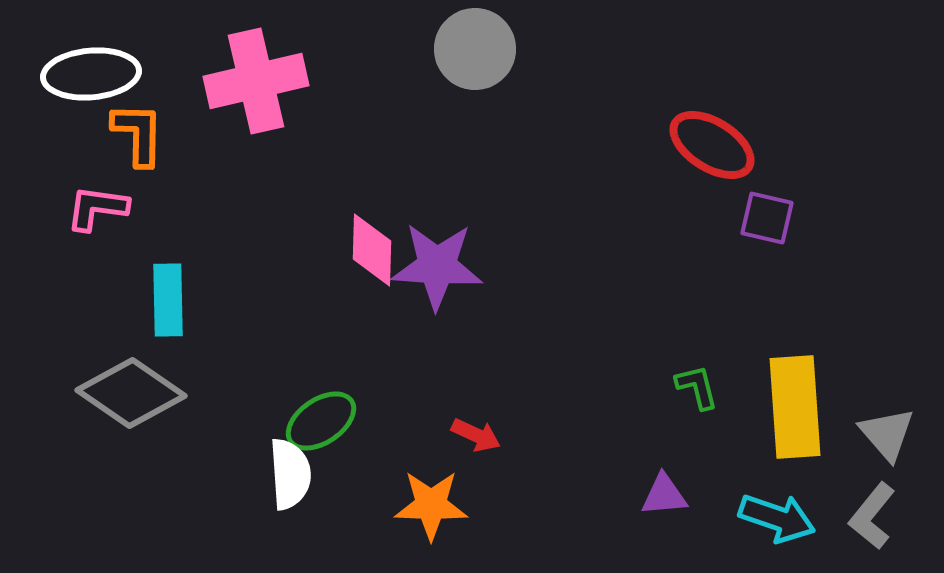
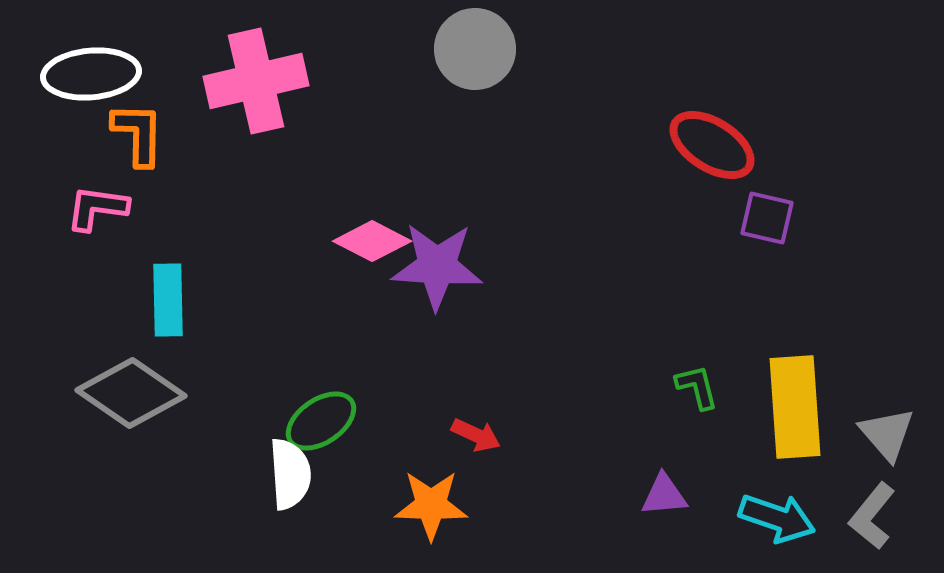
pink diamond: moved 9 px up; rotated 64 degrees counterclockwise
